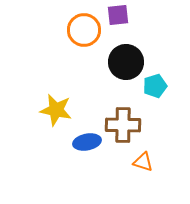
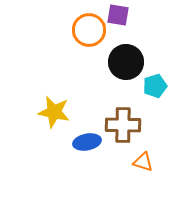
purple square: rotated 15 degrees clockwise
orange circle: moved 5 px right
yellow star: moved 2 px left, 2 px down
